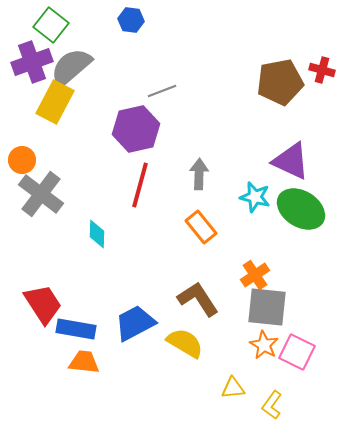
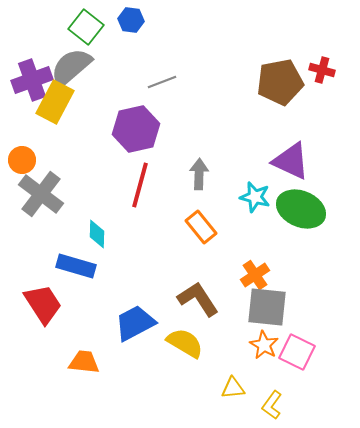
green square: moved 35 px right, 2 px down
purple cross: moved 18 px down
gray line: moved 9 px up
green ellipse: rotated 9 degrees counterclockwise
blue rectangle: moved 63 px up; rotated 6 degrees clockwise
